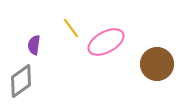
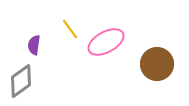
yellow line: moved 1 px left, 1 px down
